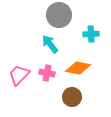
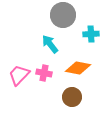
gray circle: moved 4 px right
pink cross: moved 3 px left
